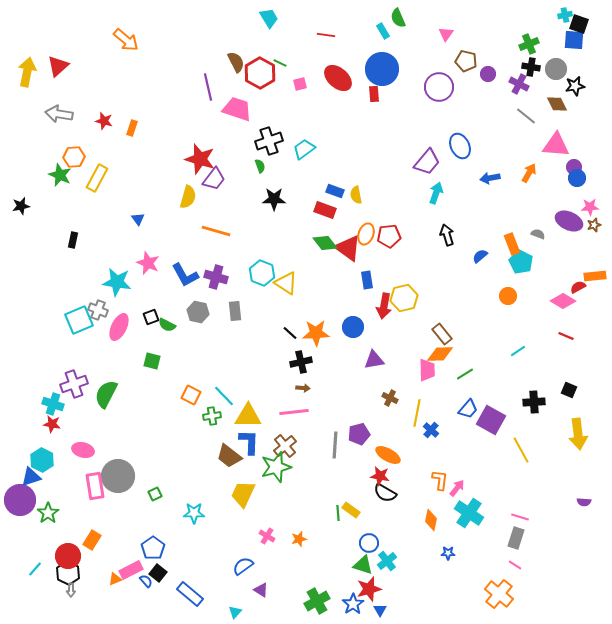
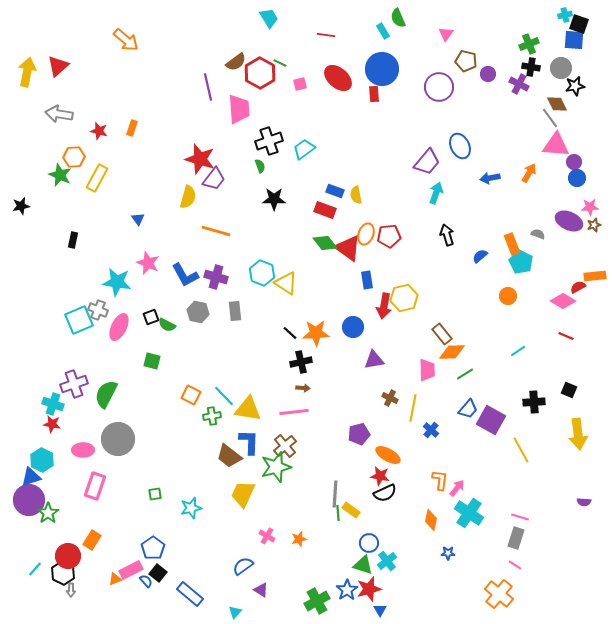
brown semicircle at (236, 62): rotated 80 degrees clockwise
gray circle at (556, 69): moved 5 px right, 1 px up
pink trapezoid at (237, 109): moved 2 px right; rotated 68 degrees clockwise
gray line at (526, 116): moved 24 px right, 2 px down; rotated 15 degrees clockwise
red star at (104, 121): moved 5 px left, 10 px down
purple circle at (574, 167): moved 5 px up
orange diamond at (440, 354): moved 12 px right, 2 px up
yellow line at (417, 413): moved 4 px left, 5 px up
yellow triangle at (248, 416): moved 7 px up; rotated 8 degrees clockwise
gray line at (335, 445): moved 49 px down
pink ellipse at (83, 450): rotated 15 degrees counterclockwise
gray circle at (118, 476): moved 37 px up
pink rectangle at (95, 486): rotated 28 degrees clockwise
black semicircle at (385, 493): rotated 55 degrees counterclockwise
green square at (155, 494): rotated 16 degrees clockwise
purple circle at (20, 500): moved 9 px right
cyan star at (194, 513): moved 3 px left, 5 px up; rotated 15 degrees counterclockwise
black hexagon at (68, 573): moved 5 px left
blue star at (353, 604): moved 6 px left, 14 px up
